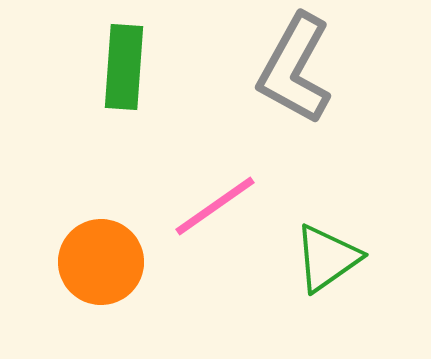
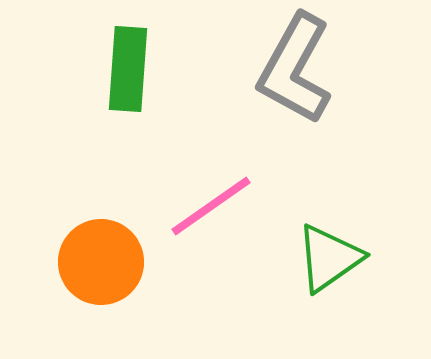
green rectangle: moved 4 px right, 2 px down
pink line: moved 4 px left
green triangle: moved 2 px right
